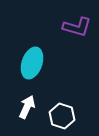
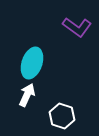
purple L-shape: rotated 20 degrees clockwise
white arrow: moved 12 px up
